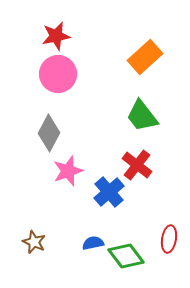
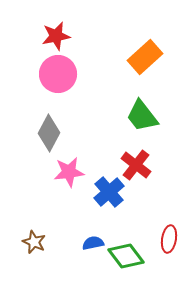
red cross: moved 1 px left
pink star: moved 1 px right, 1 px down; rotated 12 degrees clockwise
